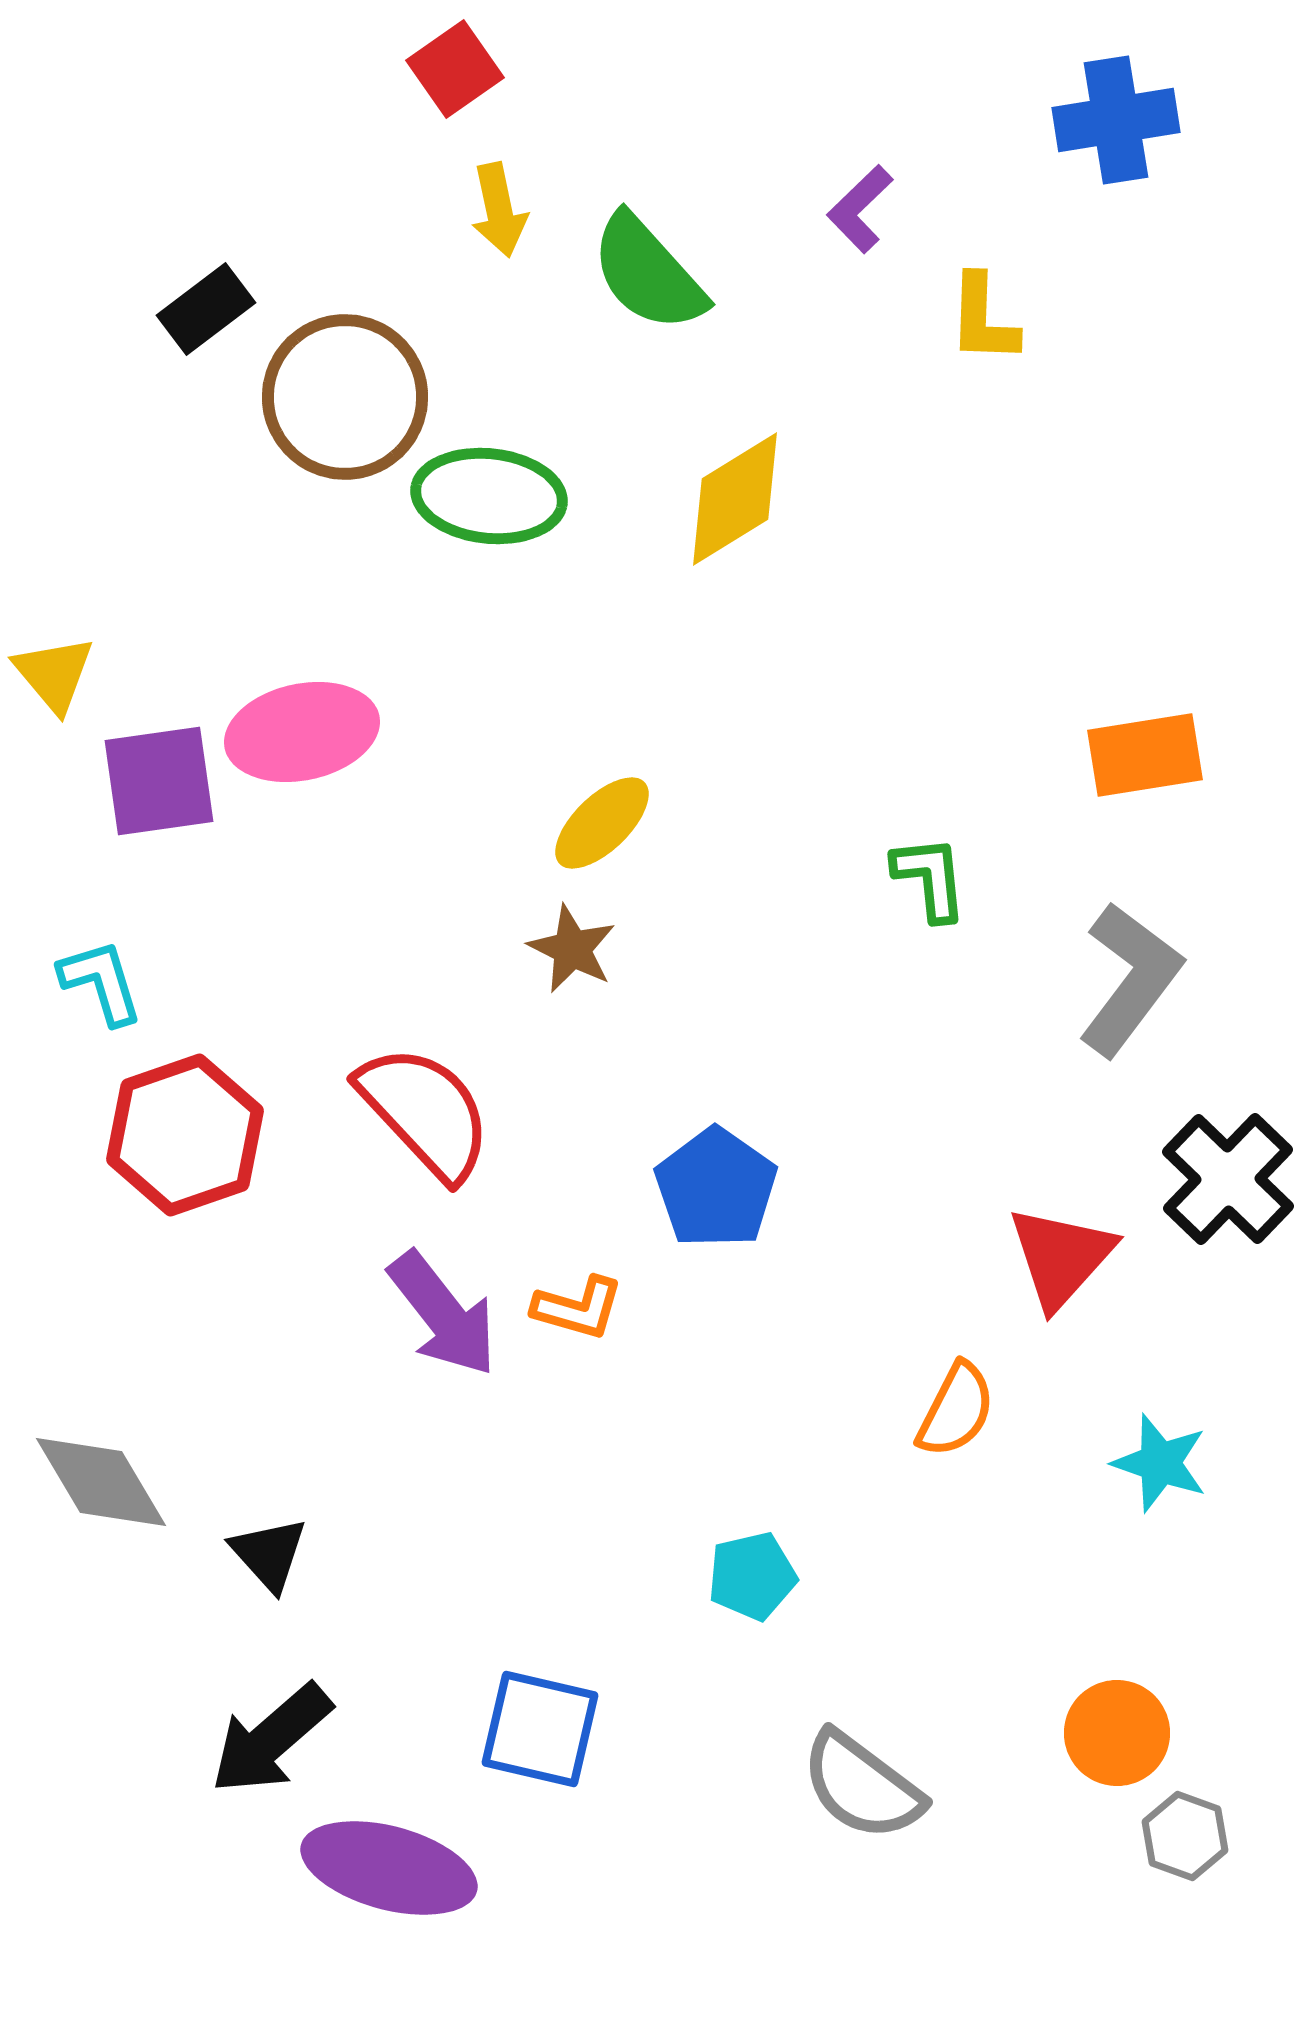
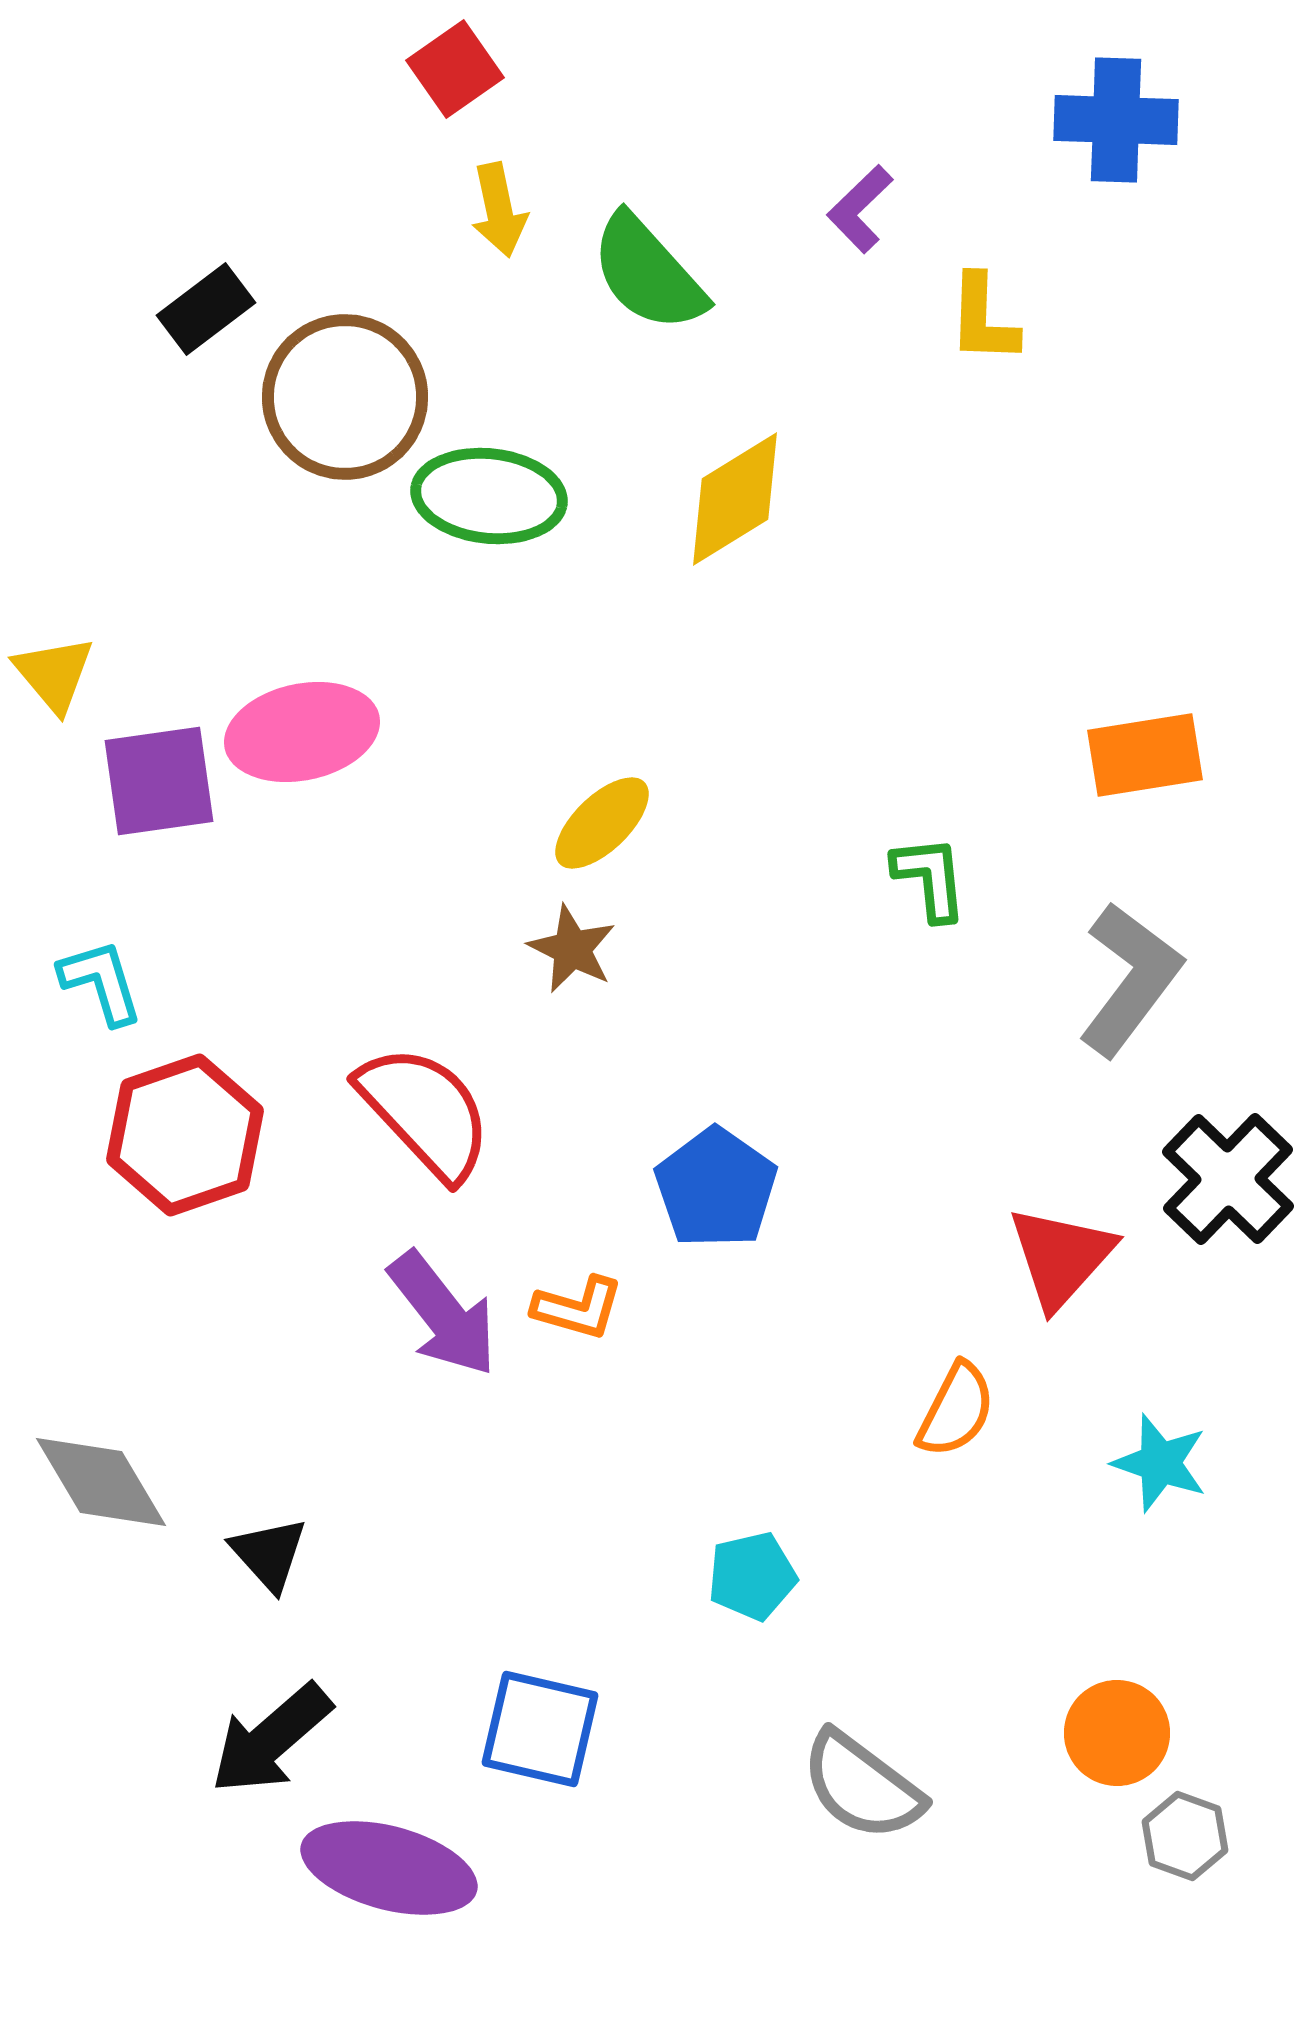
blue cross: rotated 11 degrees clockwise
